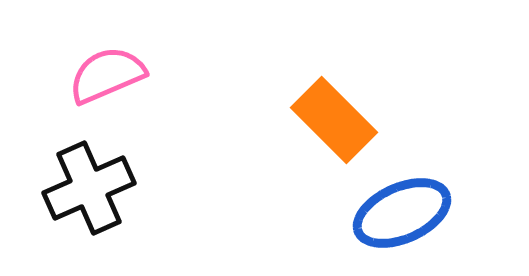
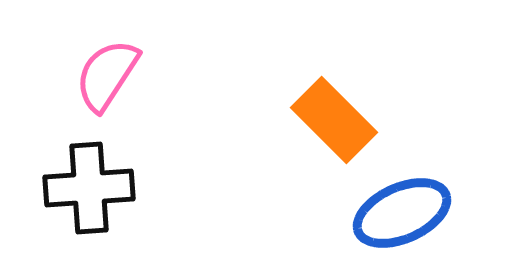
pink semicircle: rotated 34 degrees counterclockwise
black cross: rotated 20 degrees clockwise
